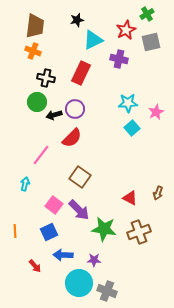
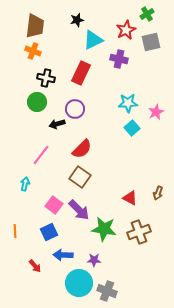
black arrow: moved 3 px right, 9 px down
red semicircle: moved 10 px right, 11 px down
